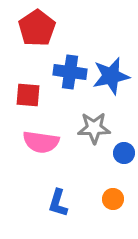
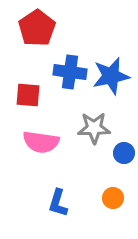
orange circle: moved 1 px up
